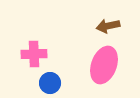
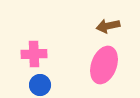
blue circle: moved 10 px left, 2 px down
